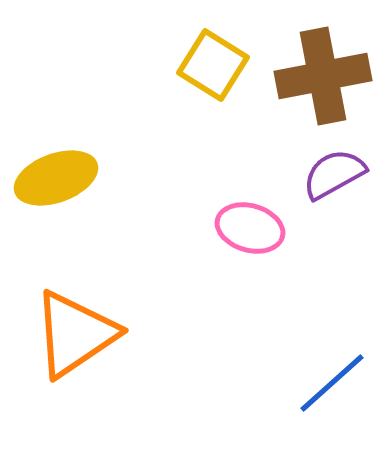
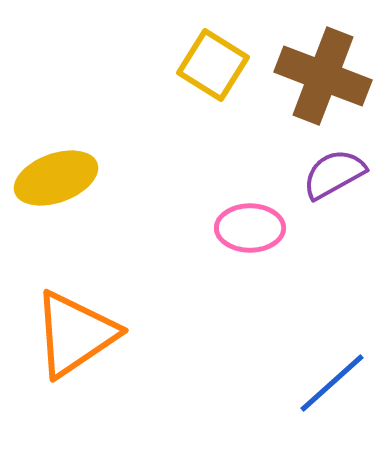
brown cross: rotated 32 degrees clockwise
pink ellipse: rotated 16 degrees counterclockwise
